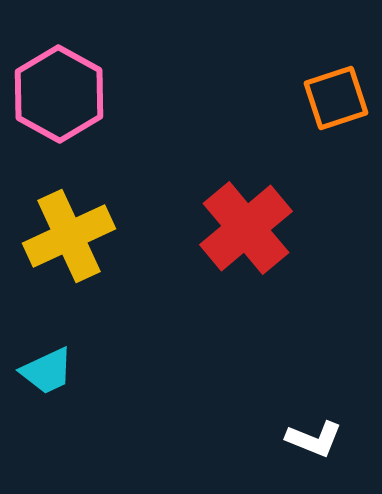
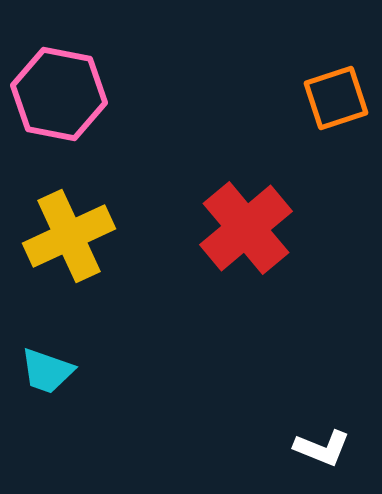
pink hexagon: rotated 18 degrees counterclockwise
cyan trapezoid: rotated 44 degrees clockwise
white L-shape: moved 8 px right, 9 px down
